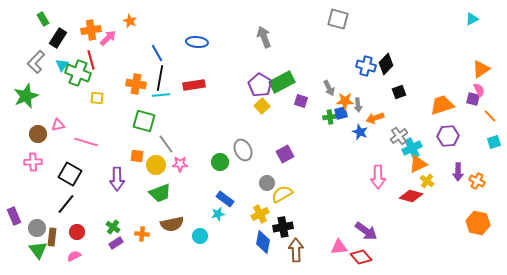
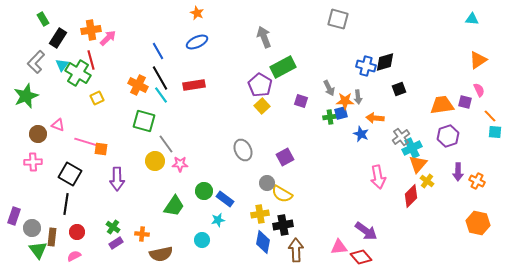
cyan triangle at (472, 19): rotated 32 degrees clockwise
orange star at (130, 21): moved 67 px right, 8 px up
blue ellipse at (197, 42): rotated 30 degrees counterclockwise
blue line at (157, 53): moved 1 px right, 2 px up
black diamond at (386, 64): moved 1 px left, 2 px up; rotated 30 degrees clockwise
orange triangle at (481, 69): moved 3 px left, 9 px up
green cross at (78, 73): rotated 10 degrees clockwise
black line at (160, 78): rotated 40 degrees counterclockwise
green rectangle at (282, 82): moved 1 px right, 15 px up
orange cross at (136, 84): moved 2 px right, 1 px down; rotated 18 degrees clockwise
black square at (399, 92): moved 3 px up
cyan line at (161, 95): rotated 60 degrees clockwise
yellow square at (97, 98): rotated 32 degrees counterclockwise
purple square at (473, 99): moved 8 px left, 3 px down
gray arrow at (358, 105): moved 8 px up
orange trapezoid at (442, 105): rotated 10 degrees clockwise
orange arrow at (375, 118): rotated 24 degrees clockwise
pink triangle at (58, 125): rotated 32 degrees clockwise
blue star at (360, 132): moved 1 px right, 2 px down
gray cross at (399, 136): moved 2 px right, 1 px down
purple hexagon at (448, 136): rotated 15 degrees counterclockwise
cyan square at (494, 142): moved 1 px right, 10 px up; rotated 24 degrees clockwise
purple square at (285, 154): moved 3 px down
orange square at (137, 156): moved 36 px left, 7 px up
green circle at (220, 162): moved 16 px left, 29 px down
orange triangle at (418, 164): rotated 24 degrees counterclockwise
yellow circle at (156, 165): moved 1 px left, 4 px up
pink arrow at (378, 177): rotated 10 degrees counterclockwise
green trapezoid at (160, 193): moved 14 px right, 13 px down; rotated 35 degrees counterclockwise
yellow semicircle at (282, 194): rotated 120 degrees counterclockwise
red diamond at (411, 196): rotated 60 degrees counterclockwise
black line at (66, 204): rotated 30 degrees counterclockwise
cyan star at (218, 214): moved 6 px down
yellow cross at (260, 214): rotated 18 degrees clockwise
purple rectangle at (14, 216): rotated 42 degrees clockwise
brown semicircle at (172, 224): moved 11 px left, 30 px down
black cross at (283, 227): moved 2 px up
gray circle at (37, 228): moved 5 px left
cyan circle at (200, 236): moved 2 px right, 4 px down
